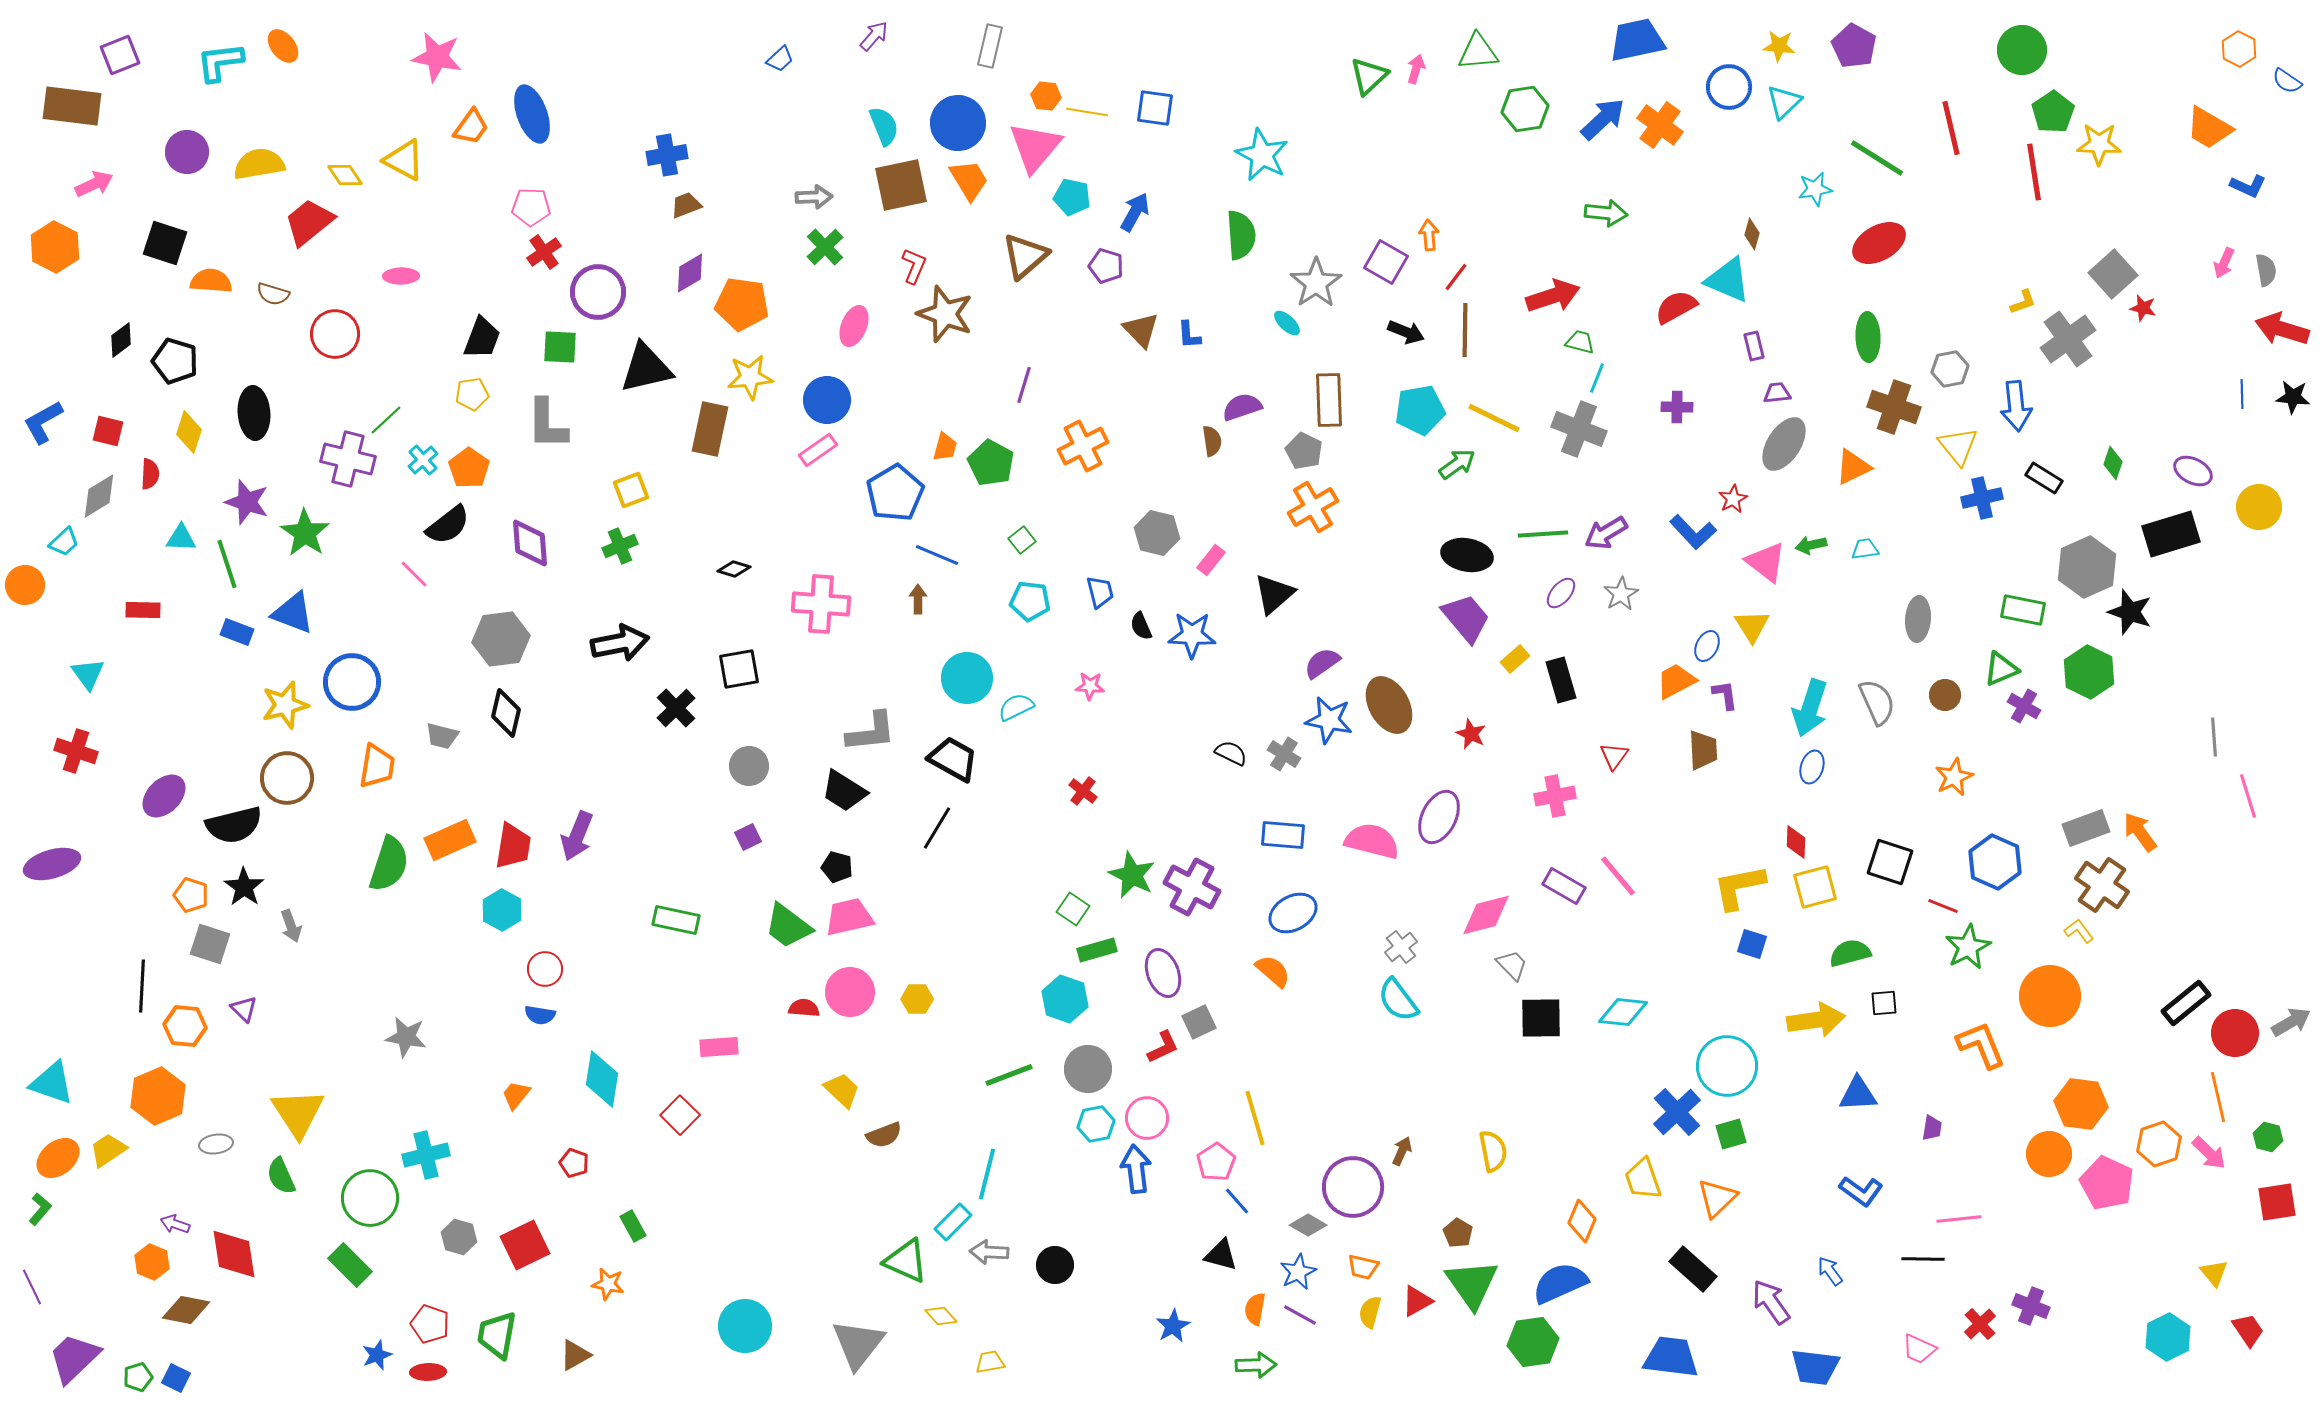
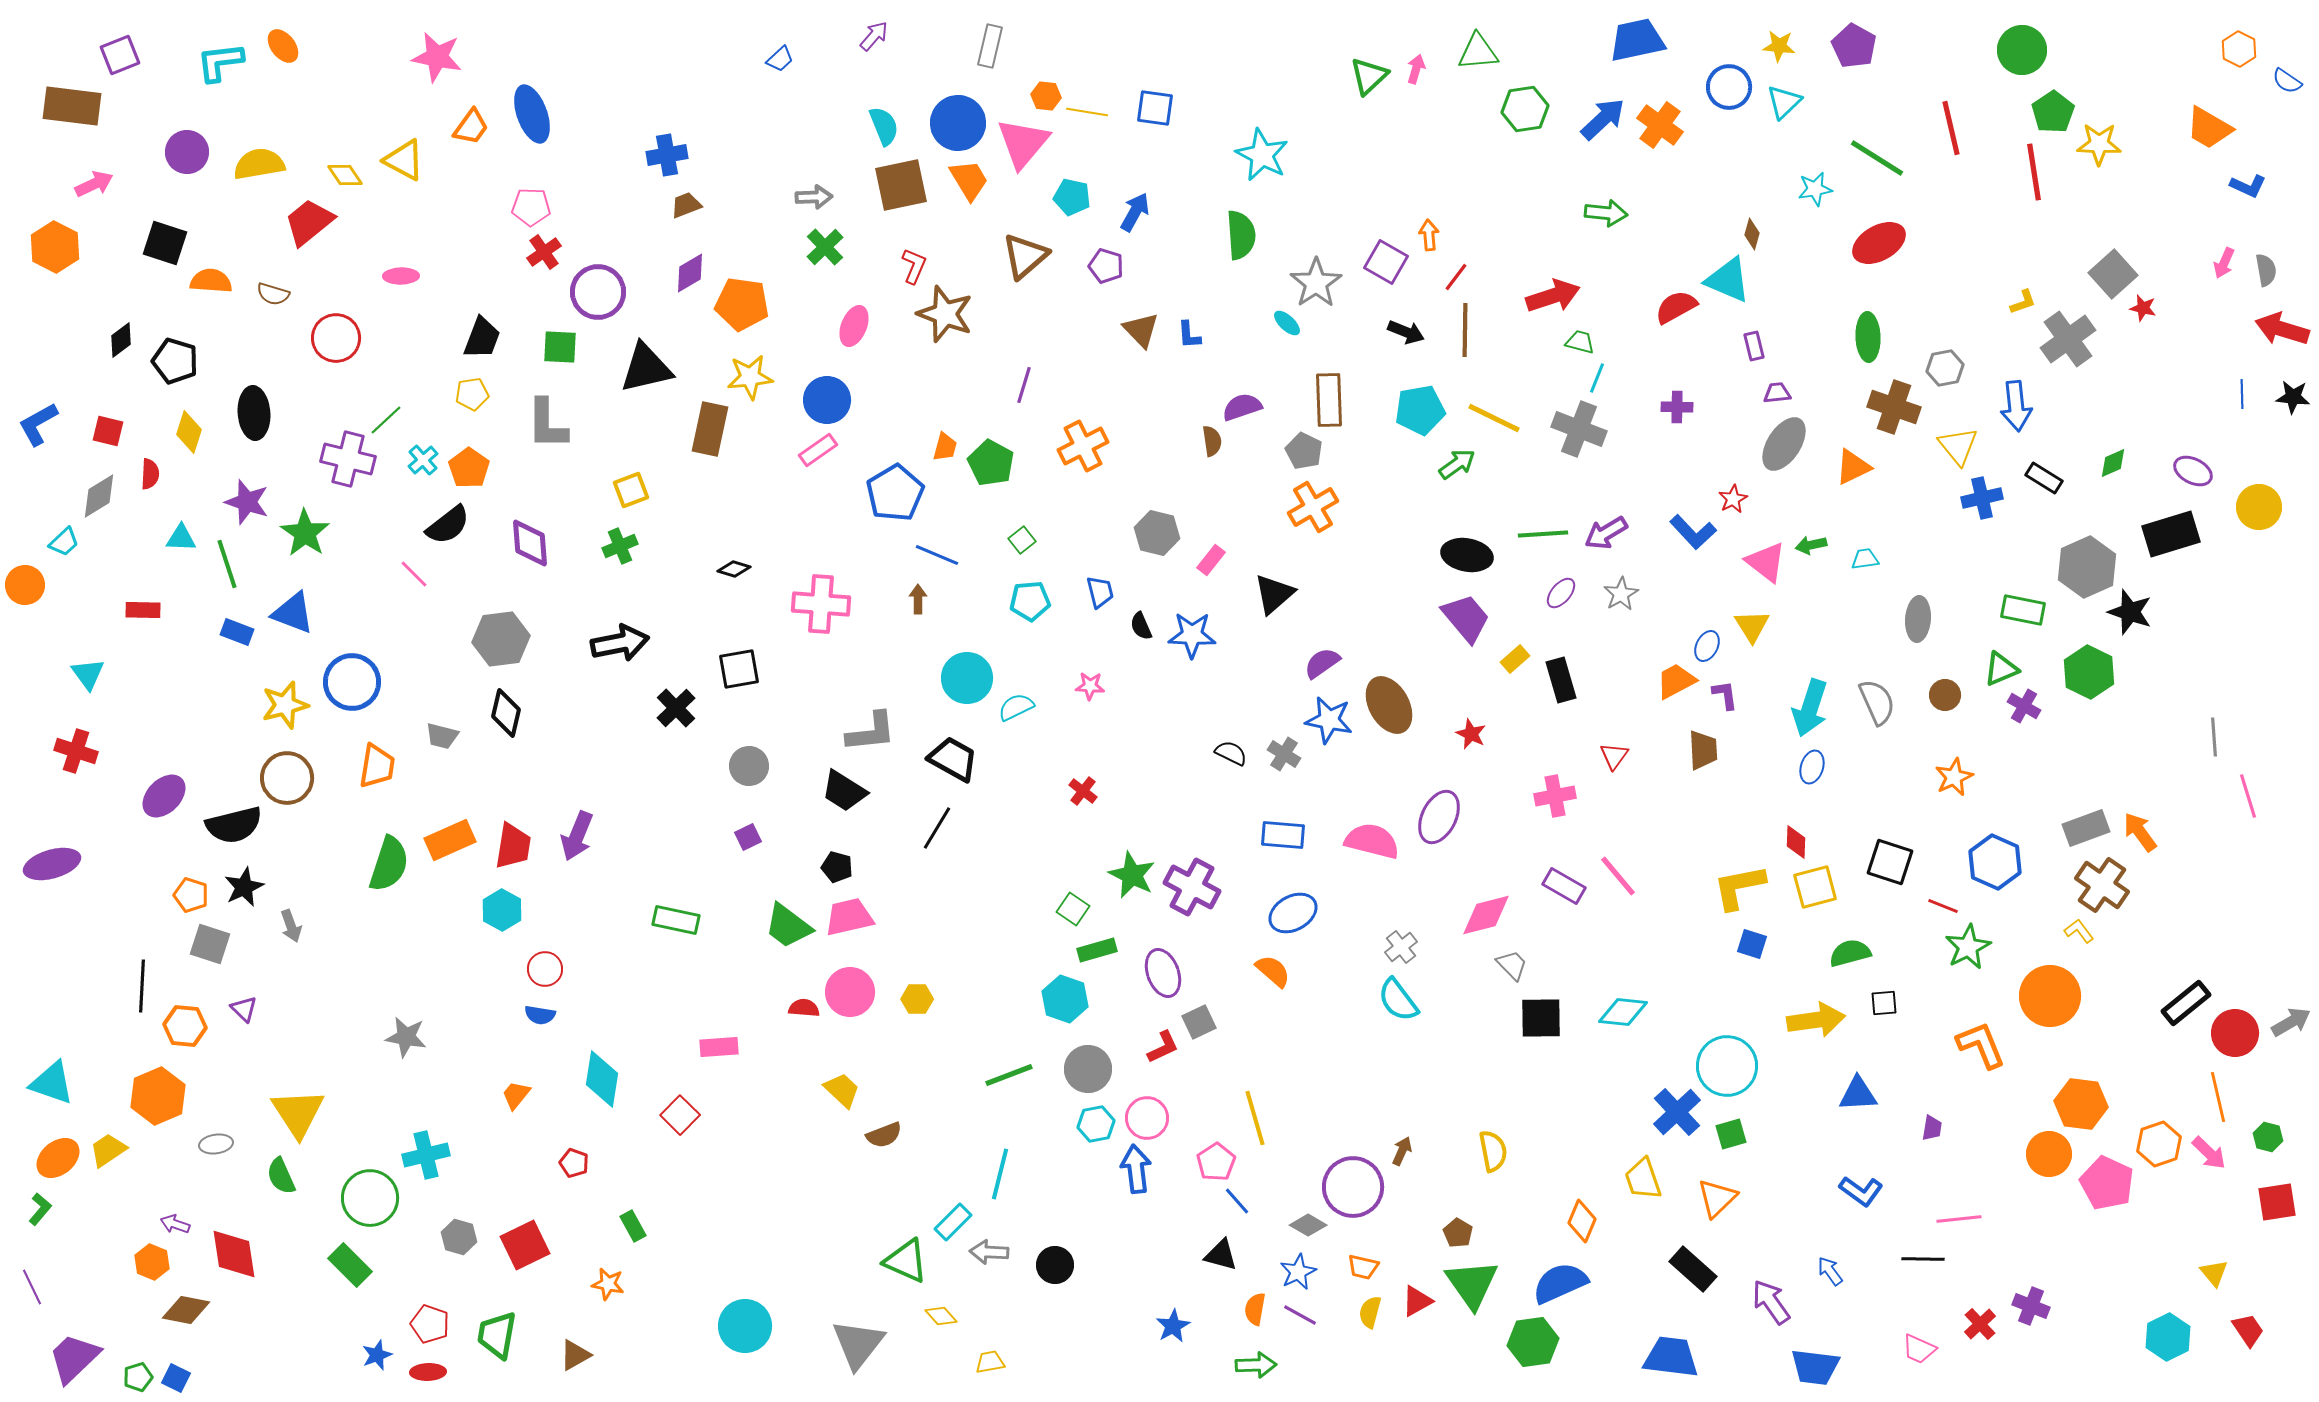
pink triangle at (1035, 147): moved 12 px left, 4 px up
red circle at (335, 334): moved 1 px right, 4 px down
gray hexagon at (1950, 369): moved 5 px left, 1 px up
blue L-shape at (43, 422): moved 5 px left, 2 px down
green diamond at (2113, 463): rotated 48 degrees clockwise
cyan trapezoid at (1865, 549): moved 10 px down
cyan pentagon at (1030, 601): rotated 12 degrees counterclockwise
black star at (244, 887): rotated 12 degrees clockwise
cyan line at (987, 1174): moved 13 px right
